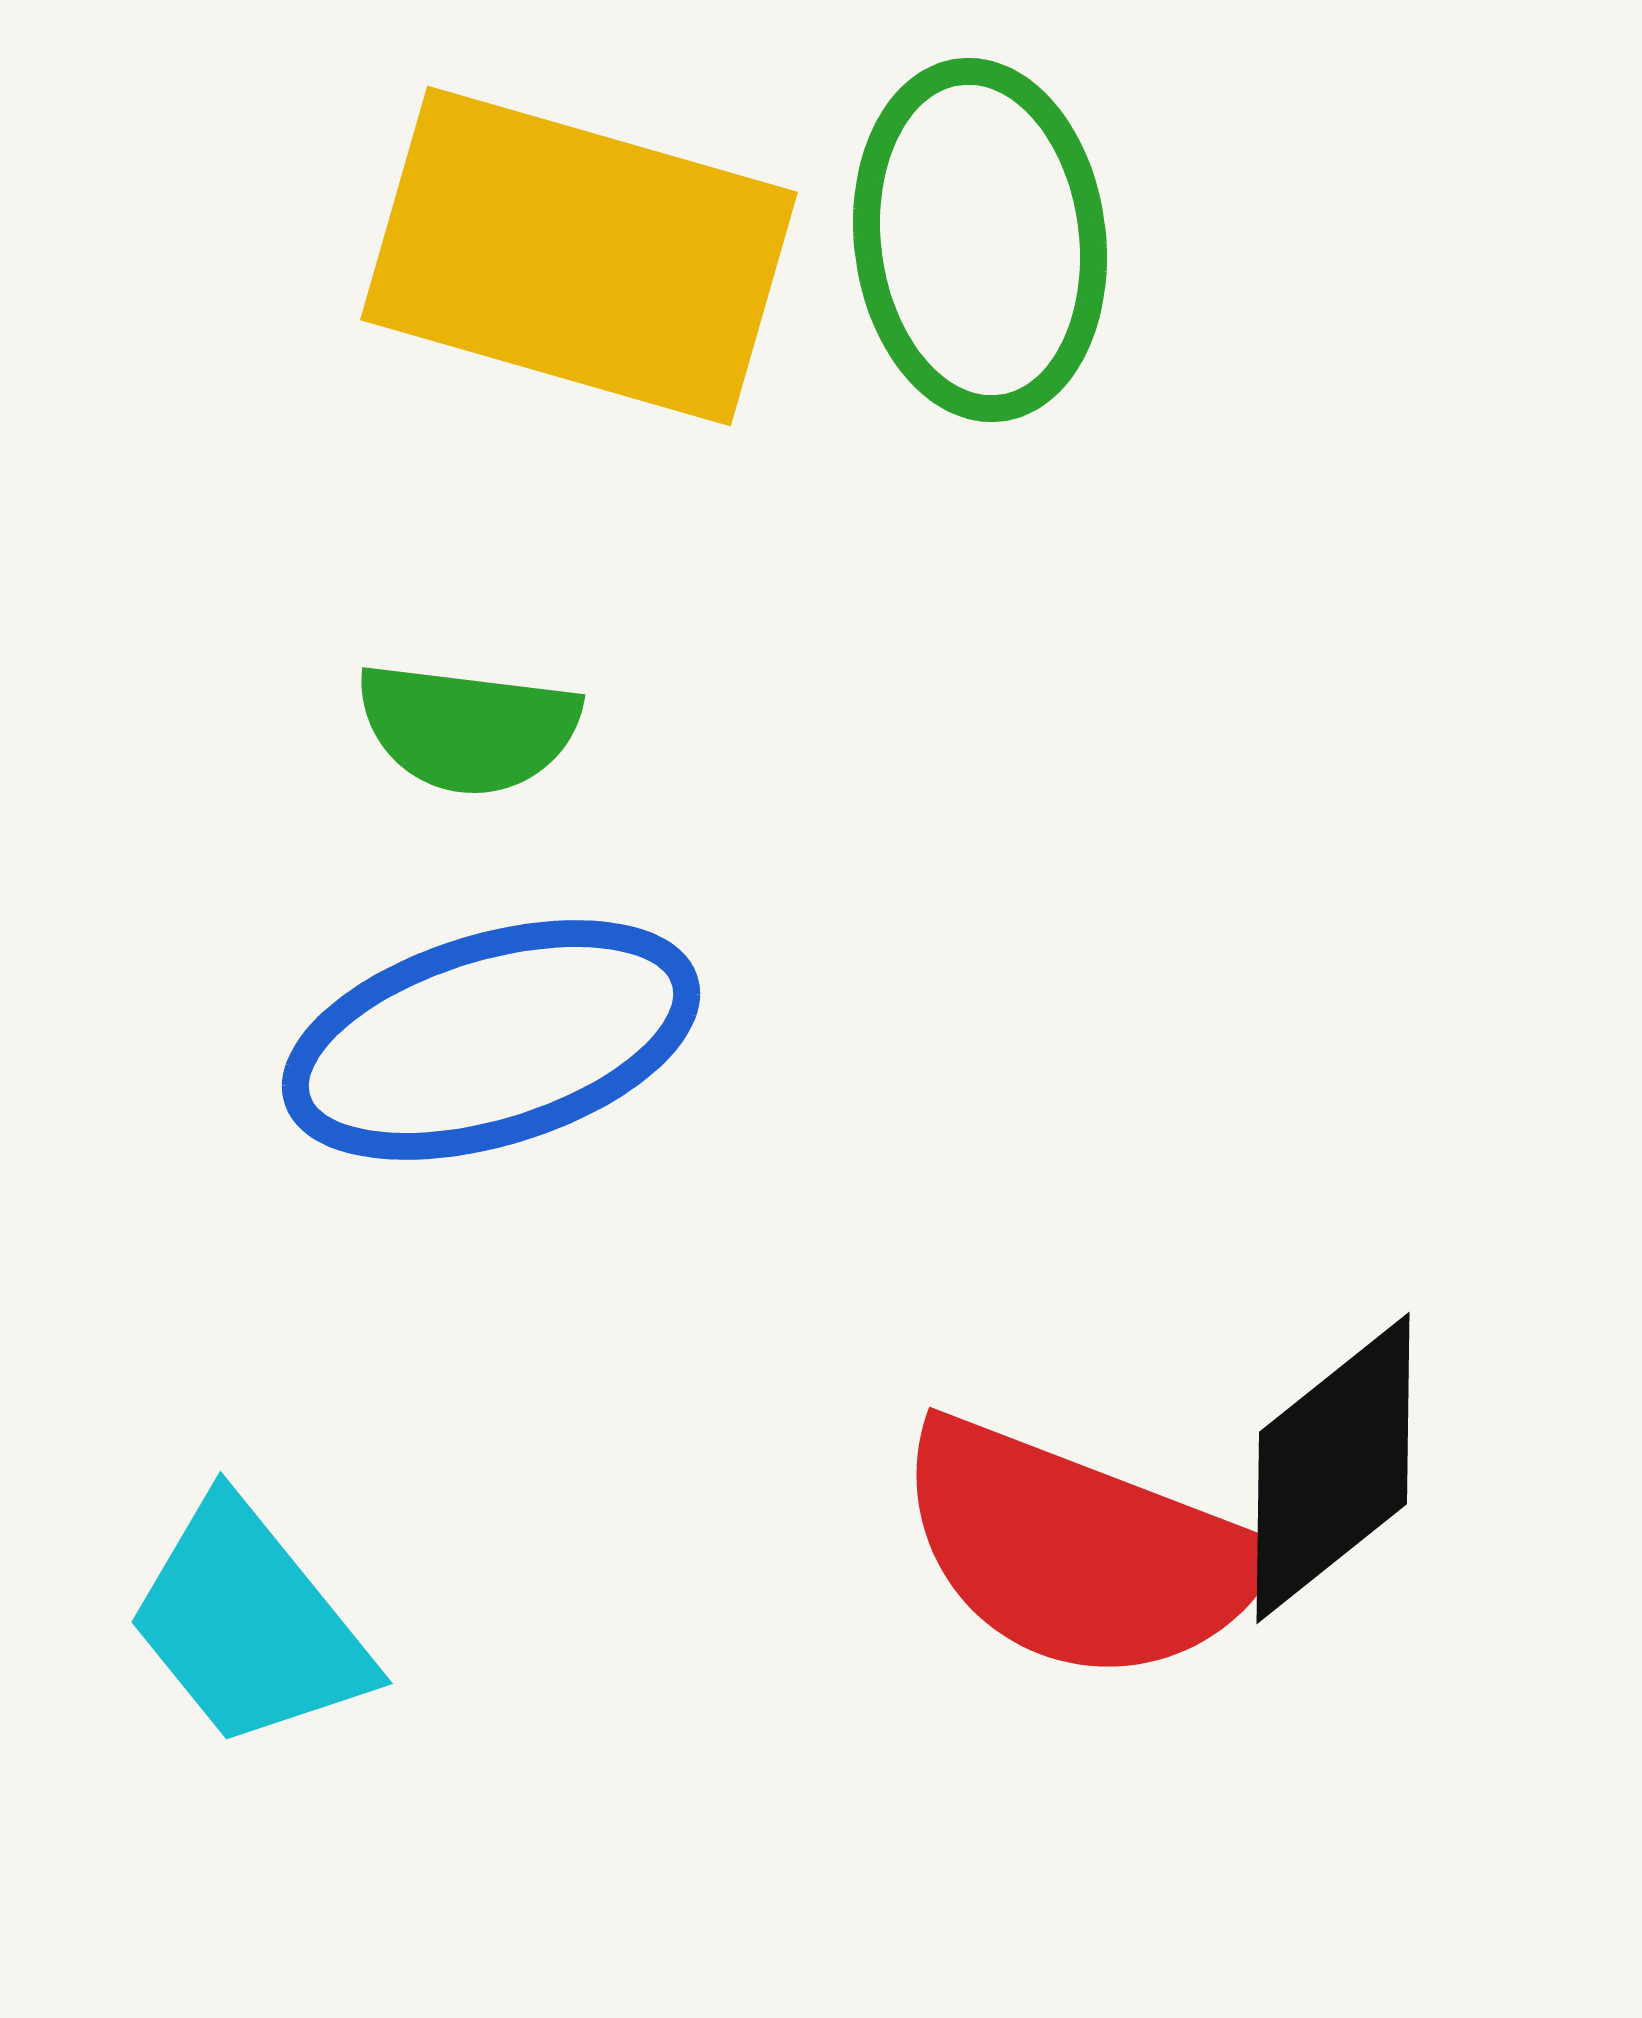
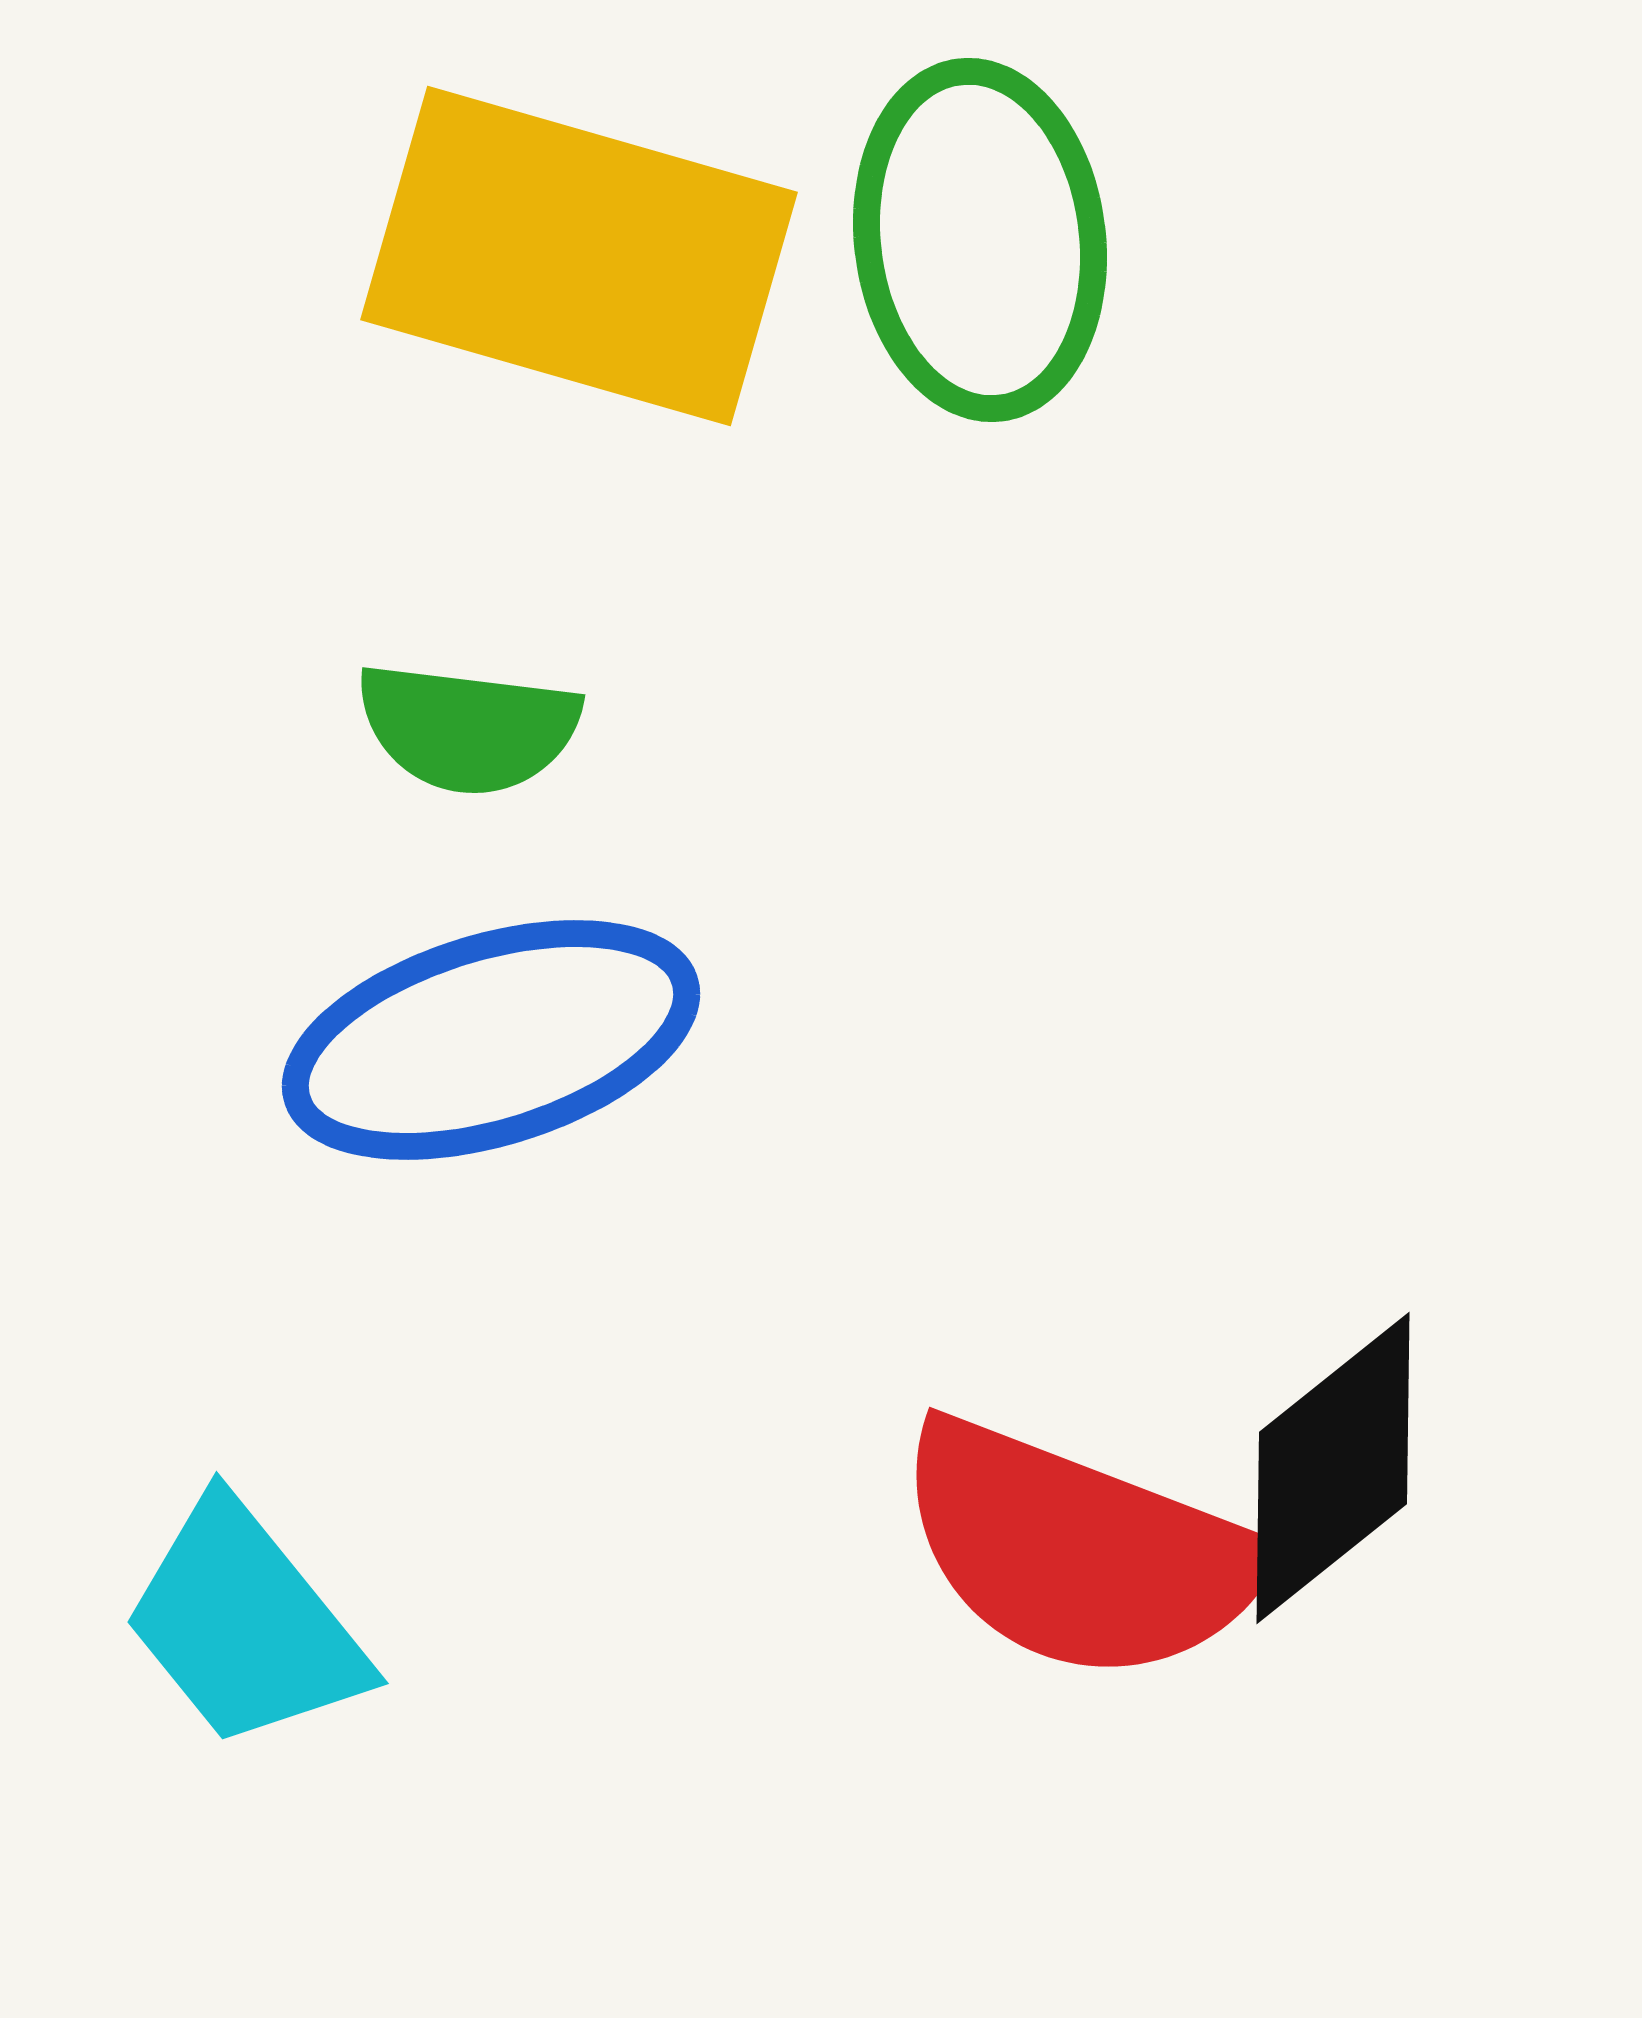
cyan trapezoid: moved 4 px left
